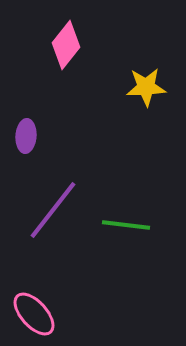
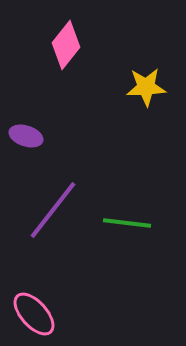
purple ellipse: rotated 76 degrees counterclockwise
green line: moved 1 px right, 2 px up
